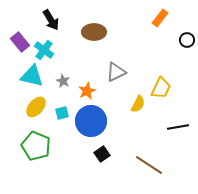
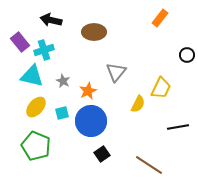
black arrow: rotated 135 degrees clockwise
black circle: moved 15 px down
cyan cross: rotated 36 degrees clockwise
gray triangle: rotated 25 degrees counterclockwise
orange star: moved 1 px right
